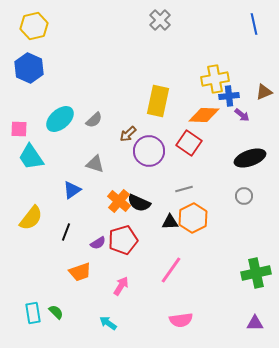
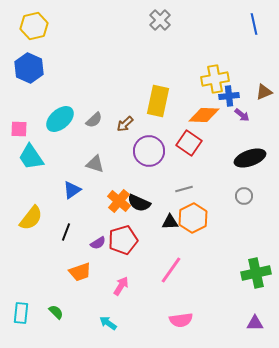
brown arrow: moved 3 px left, 10 px up
cyan rectangle: moved 12 px left; rotated 15 degrees clockwise
